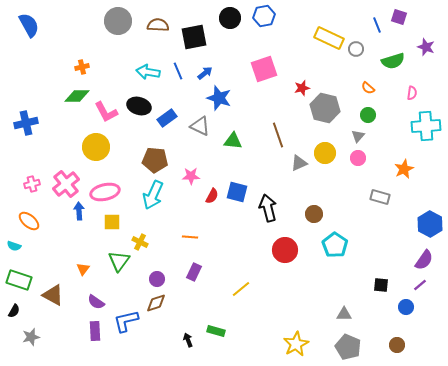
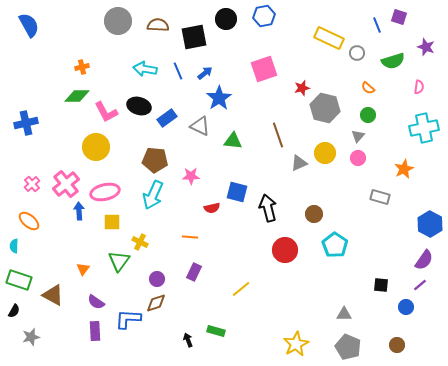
black circle at (230, 18): moved 4 px left, 1 px down
gray circle at (356, 49): moved 1 px right, 4 px down
cyan arrow at (148, 72): moved 3 px left, 3 px up
pink semicircle at (412, 93): moved 7 px right, 6 px up
blue star at (219, 98): rotated 20 degrees clockwise
cyan cross at (426, 126): moved 2 px left, 2 px down; rotated 8 degrees counterclockwise
pink cross at (32, 184): rotated 28 degrees counterclockwise
red semicircle at (212, 196): moved 12 px down; rotated 49 degrees clockwise
cyan semicircle at (14, 246): rotated 72 degrees clockwise
blue L-shape at (126, 321): moved 2 px right, 2 px up; rotated 16 degrees clockwise
